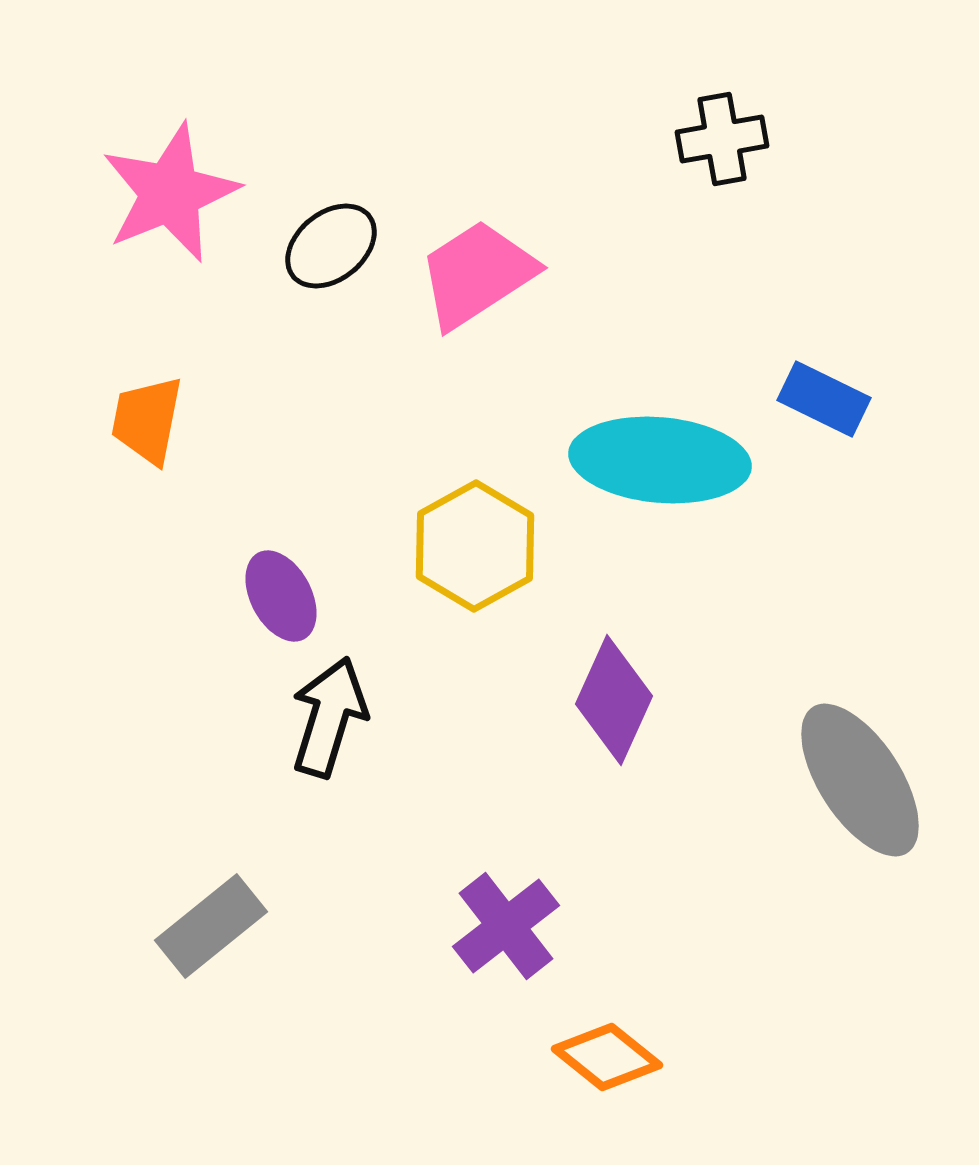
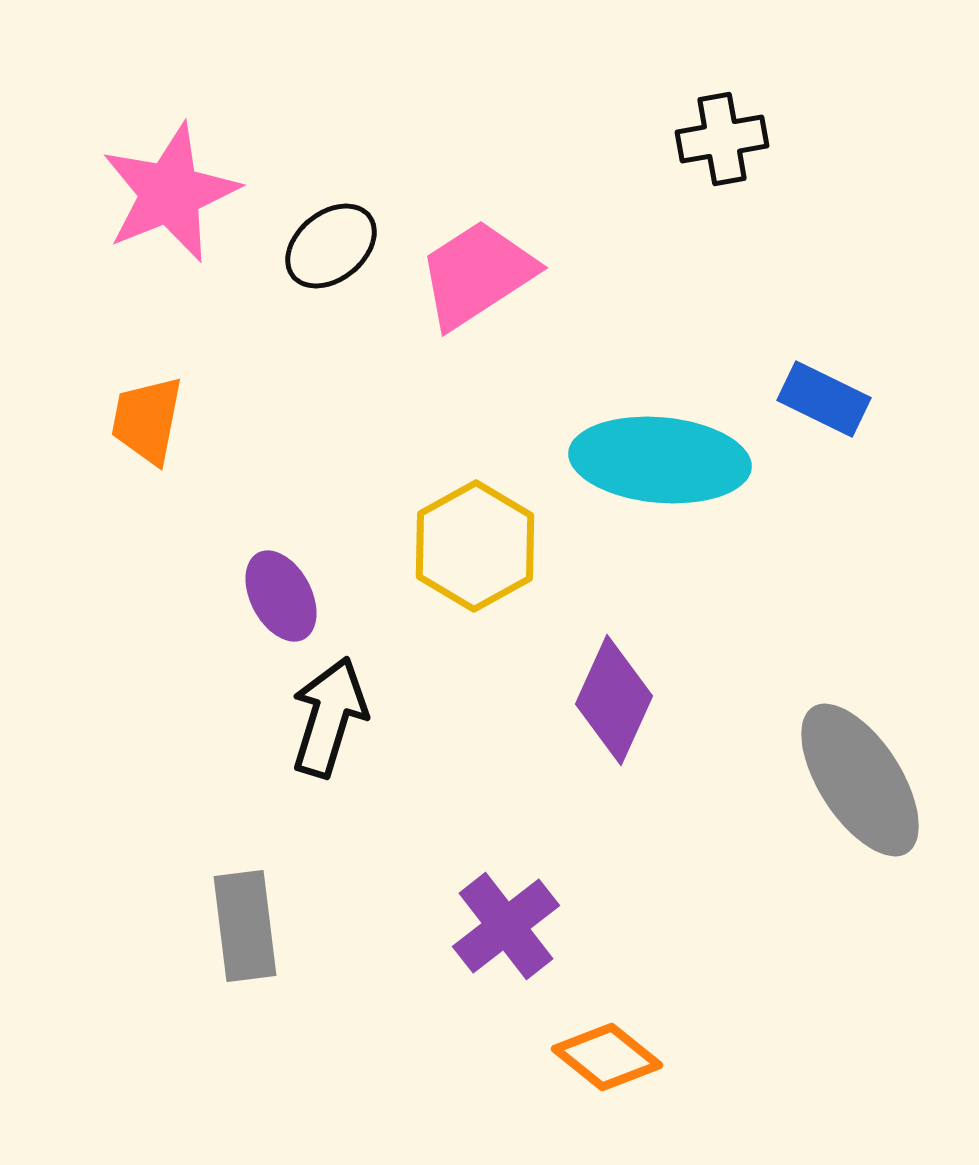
gray rectangle: moved 34 px right; rotated 58 degrees counterclockwise
